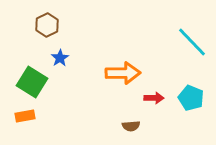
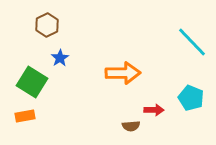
red arrow: moved 12 px down
